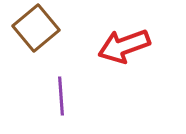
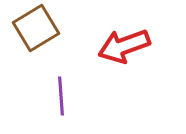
brown square: rotated 9 degrees clockwise
